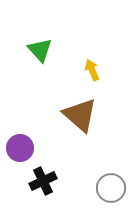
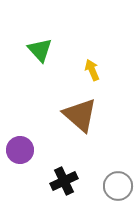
purple circle: moved 2 px down
black cross: moved 21 px right
gray circle: moved 7 px right, 2 px up
